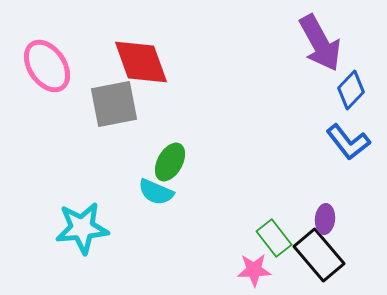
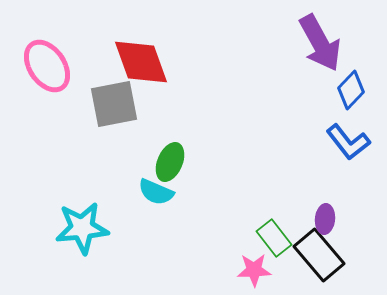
green ellipse: rotated 6 degrees counterclockwise
